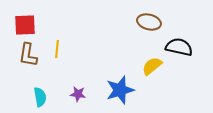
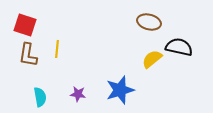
red square: rotated 20 degrees clockwise
yellow semicircle: moved 7 px up
